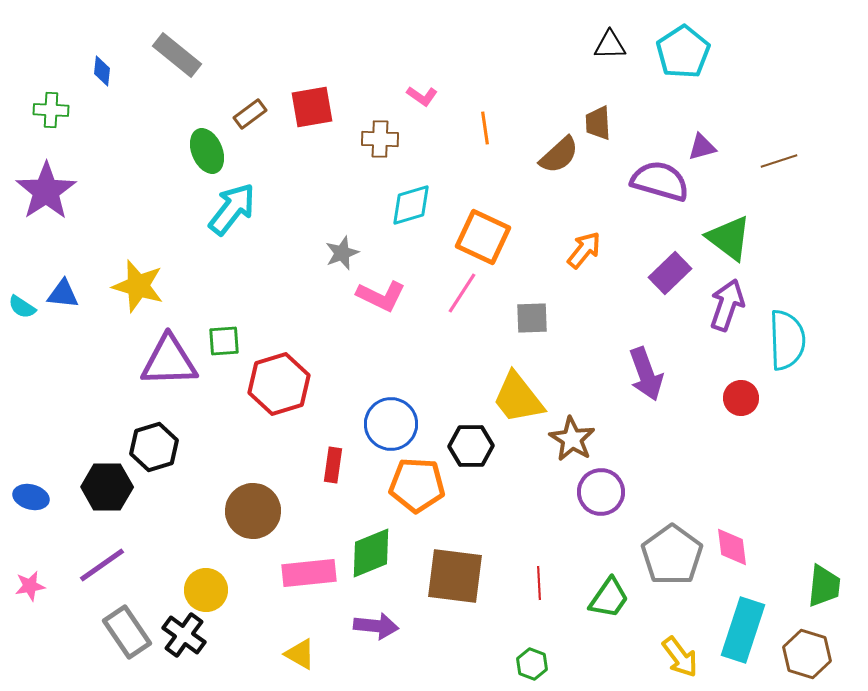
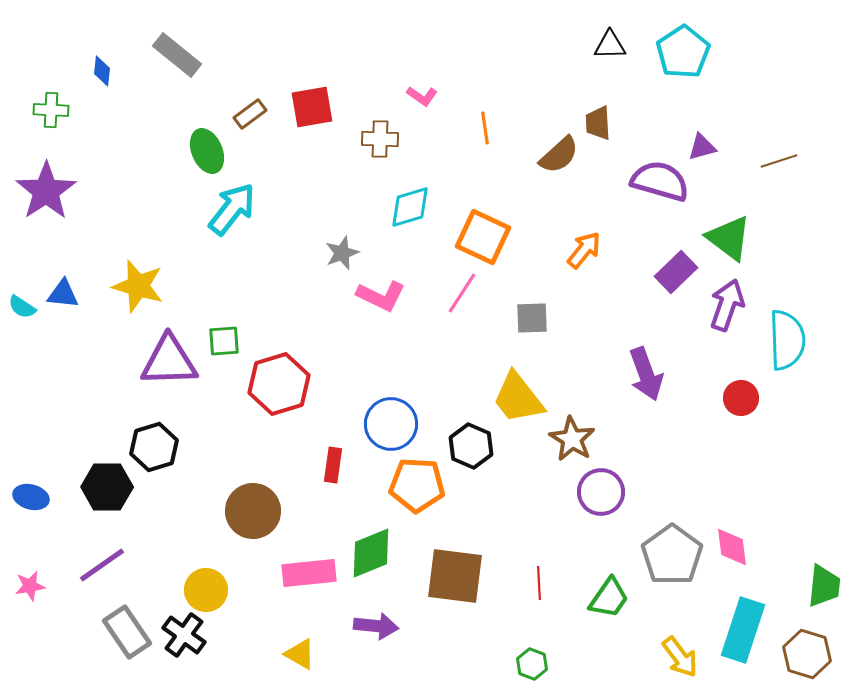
cyan diamond at (411, 205): moved 1 px left, 2 px down
purple rectangle at (670, 273): moved 6 px right, 1 px up
black hexagon at (471, 446): rotated 24 degrees clockwise
